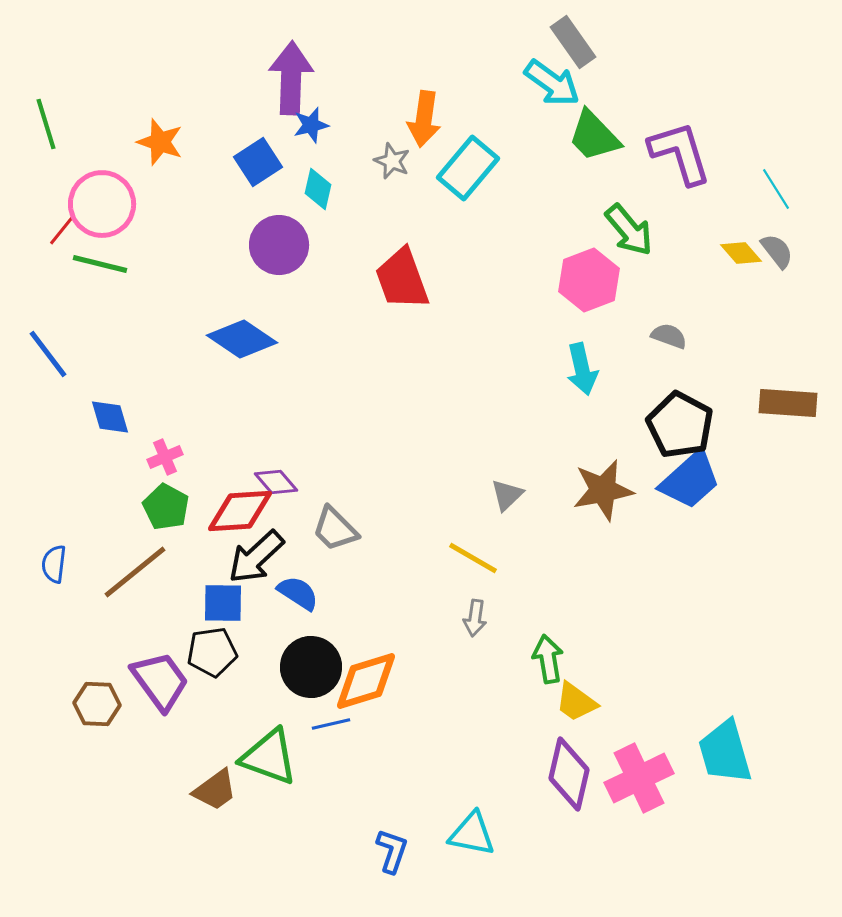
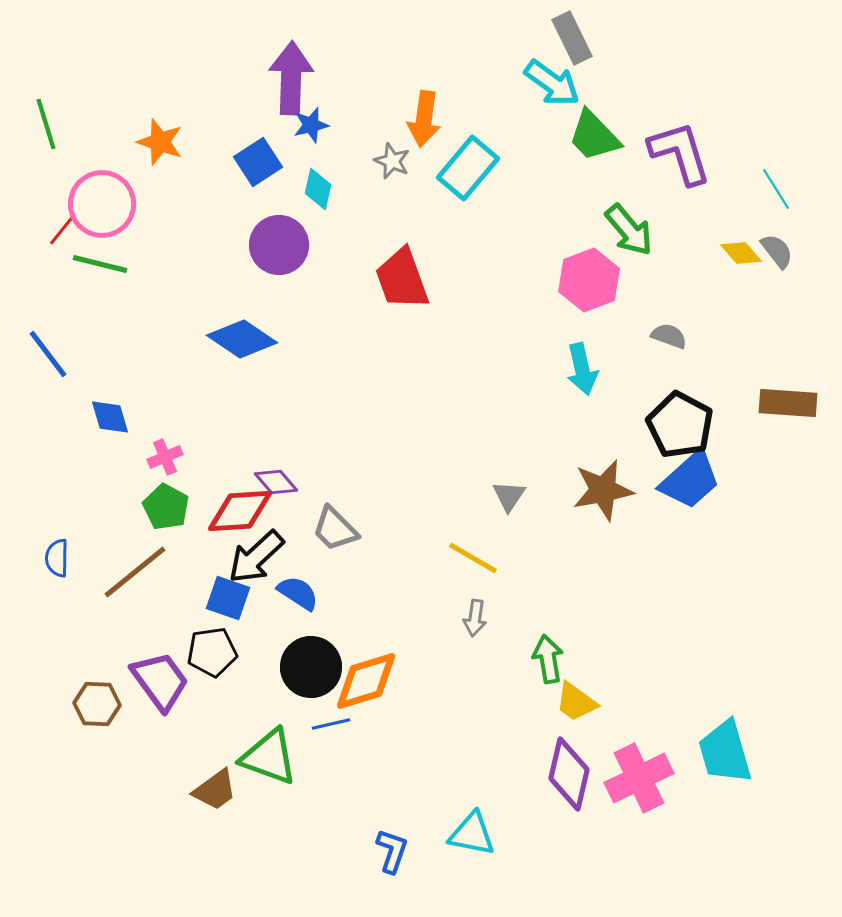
gray rectangle at (573, 42): moved 1 px left, 4 px up; rotated 9 degrees clockwise
gray triangle at (507, 495): moved 2 px right, 1 px down; rotated 12 degrees counterclockwise
blue semicircle at (54, 564): moved 3 px right, 6 px up; rotated 6 degrees counterclockwise
blue square at (223, 603): moved 5 px right, 5 px up; rotated 18 degrees clockwise
